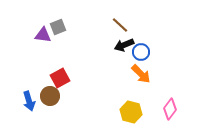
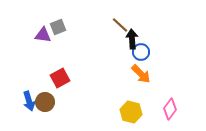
black arrow: moved 8 px right, 6 px up; rotated 108 degrees clockwise
brown circle: moved 5 px left, 6 px down
